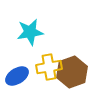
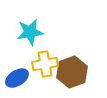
yellow cross: moved 4 px left, 3 px up
blue ellipse: moved 2 px down
